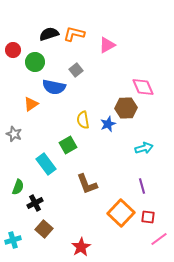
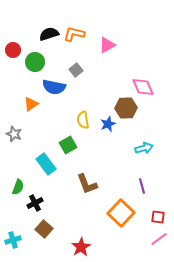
red square: moved 10 px right
